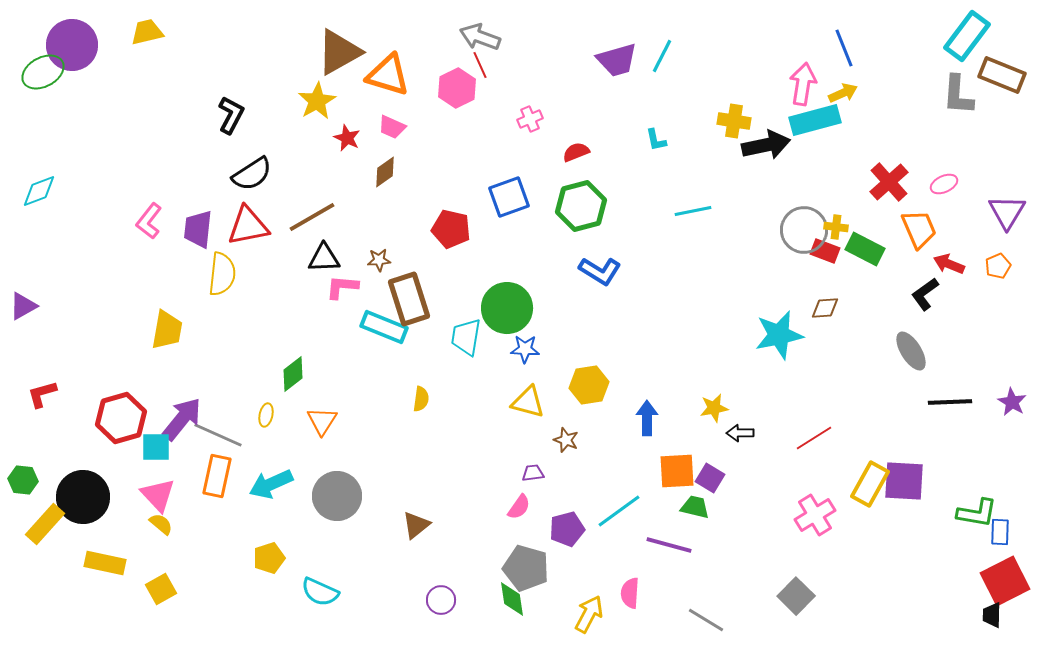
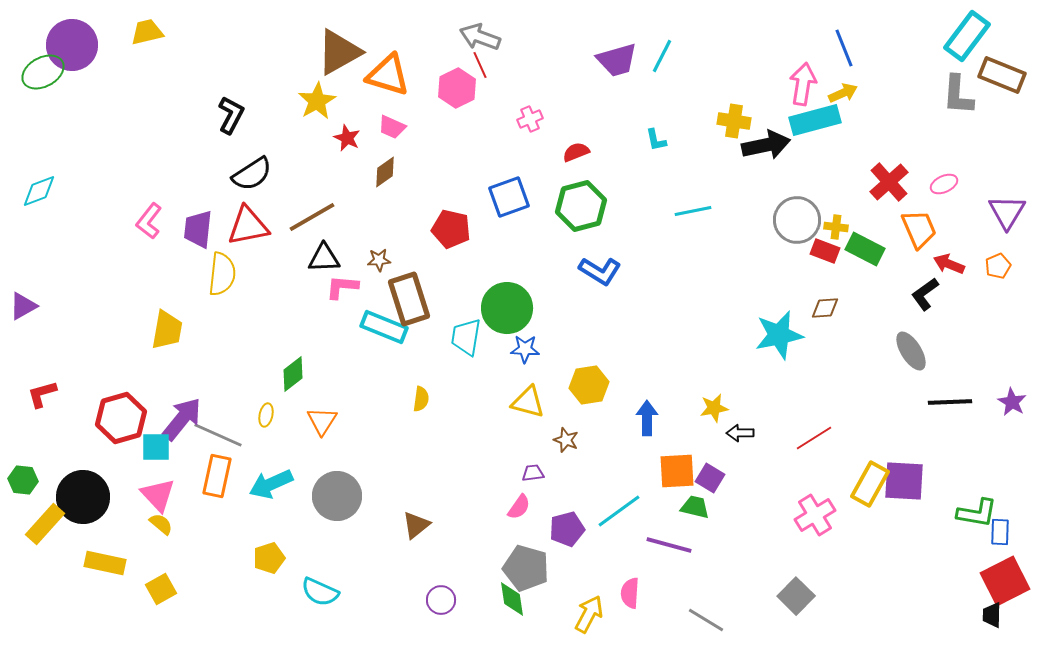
gray circle at (804, 230): moved 7 px left, 10 px up
